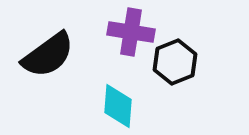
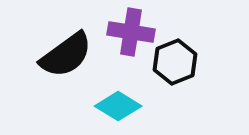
black semicircle: moved 18 px right
cyan diamond: rotated 63 degrees counterclockwise
